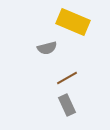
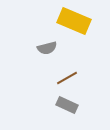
yellow rectangle: moved 1 px right, 1 px up
gray rectangle: rotated 40 degrees counterclockwise
